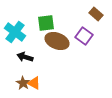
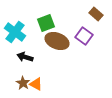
green square: rotated 12 degrees counterclockwise
orange triangle: moved 2 px right, 1 px down
